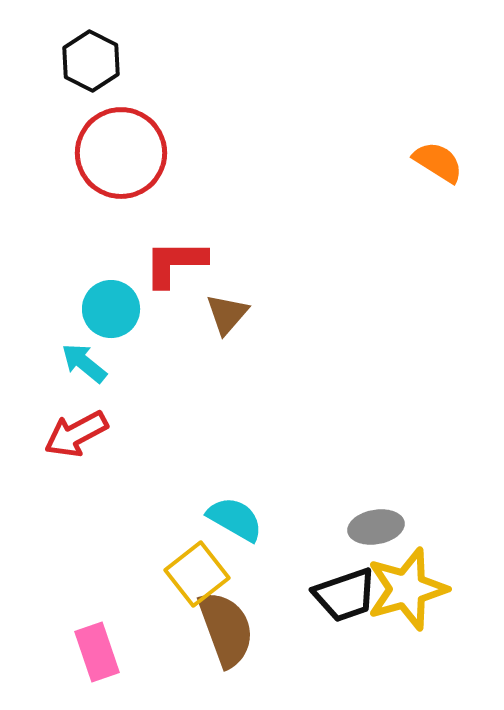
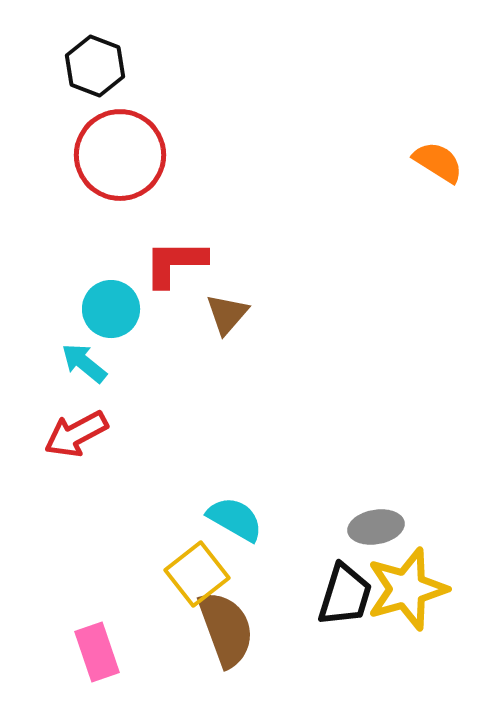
black hexagon: moved 4 px right, 5 px down; rotated 6 degrees counterclockwise
red circle: moved 1 px left, 2 px down
black trapezoid: rotated 54 degrees counterclockwise
